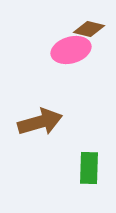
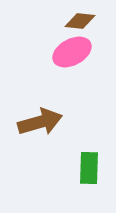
brown diamond: moved 9 px left, 8 px up; rotated 8 degrees counterclockwise
pink ellipse: moved 1 px right, 2 px down; rotated 12 degrees counterclockwise
